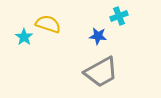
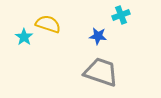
cyan cross: moved 2 px right, 1 px up
gray trapezoid: rotated 132 degrees counterclockwise
